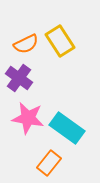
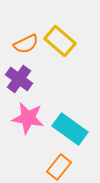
yellow rectangle: rotated 16 degrees counterclockwise
purple cross: moved 1 px down
cyan rectangle: moved 3 px right, 1 px down
orange rectangle: moved 10 px right, 4 px down
